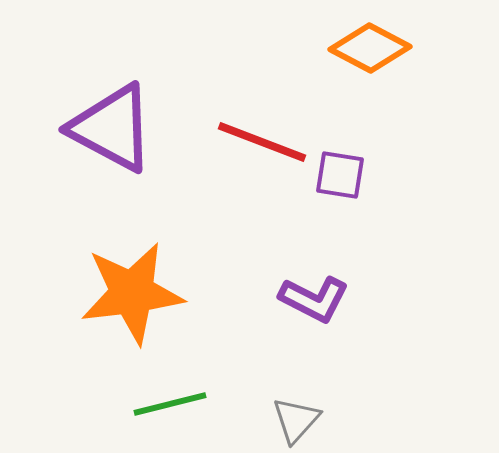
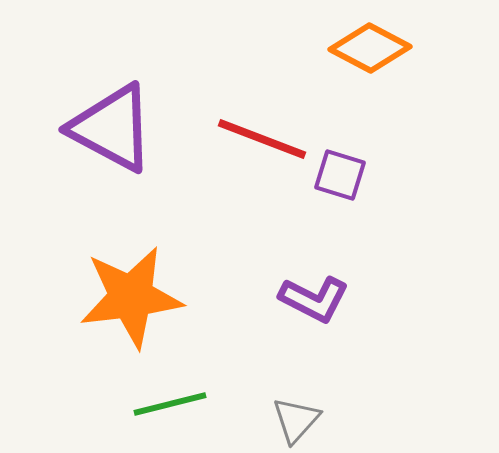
red line: moved 3 px up
purple square: rotated 8 degrees clockwise
orange star: moved 1 px left, 4 px down
